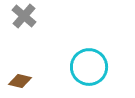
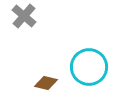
brown diamond: moved 26 px right, 2 px down
